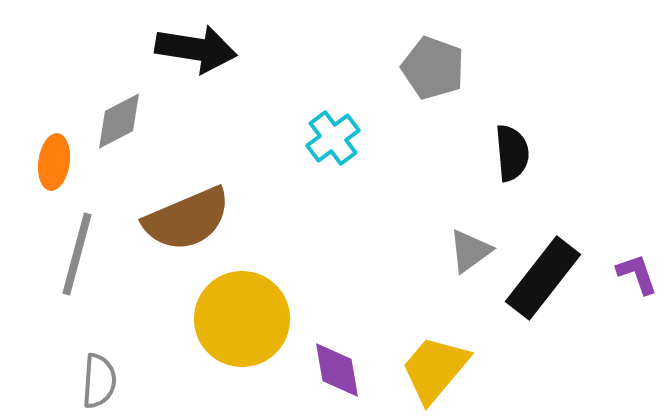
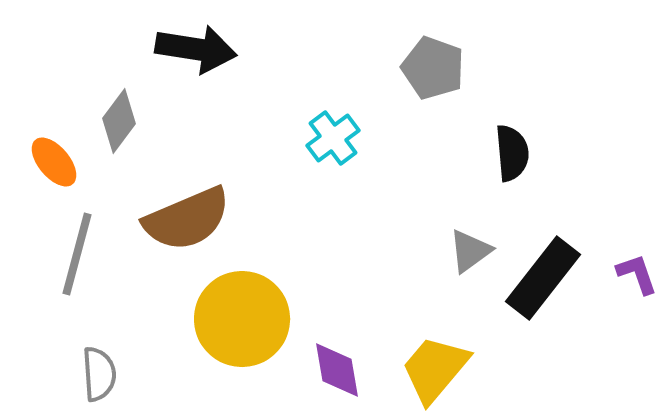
gray diamond: rotated 26 degrees counterclockwise
orange ellipse: rotated 48 degrees counterclockwise
gray semicircle: moved 7 px up; rotated 8 degrees counterclockwise
